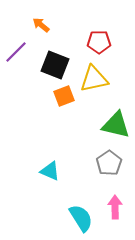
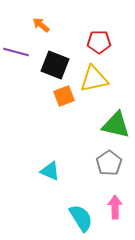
purple line: rotated 60 degrees clockwise
